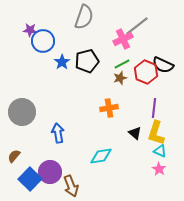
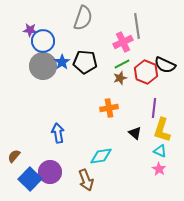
gray semicircle: moved 1 px left, 1 px down
gray line: rotated 60 degrees counterclockwise
pink cross: moved 3 px down
black pentagon: moved 2 px left, 1 px down; rotated 20 degrees clockwise
black semicircle: moved 2 px right
gray circle: moved 21 px right, 46 px up
yellow L-shape: moved 6 px right, 3 px up
brown arrow: moved 15 px right, 6 px up
